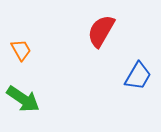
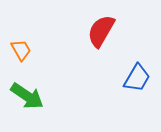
blue trapezoid: moved 1 px left, 2 px down
green arrow: moved 4 px right, 3 px up
